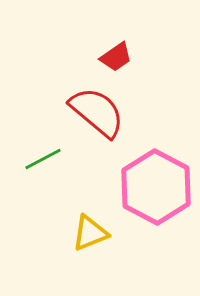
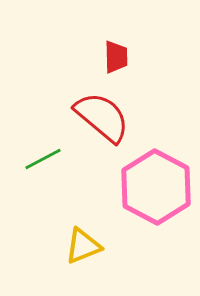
red trapezoid: rotated 56 degrees counterclockwise
red semicircle: moved 5 px right, 5 px down
yellow triangle: moved 7 px left, 13 px down
